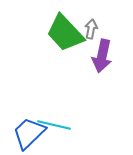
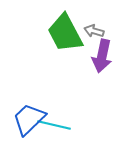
gray arrow: moved 3 px right, 2 px down; rotated 84 degrees counterclockwise
green trapezoid: rotated 15 degrees clockwise
blue trapezoid: moved 14 px up
